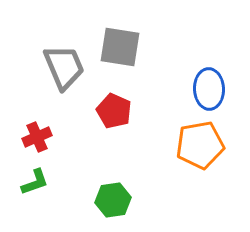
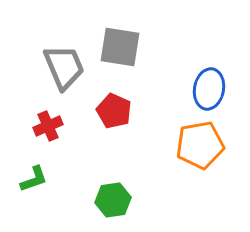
blue ellipse: rotated 12 degrees clockwise
red cross: moved 11 px right, 11 px up
green L-shape: moved 1 px left, 3 px up
